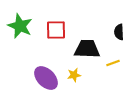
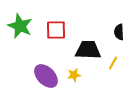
black trapezoid: moved 1 px right, 1 px down
yellow line: rotated 40 degrees counterclockwise
purple ellipse: moved 2 px up
